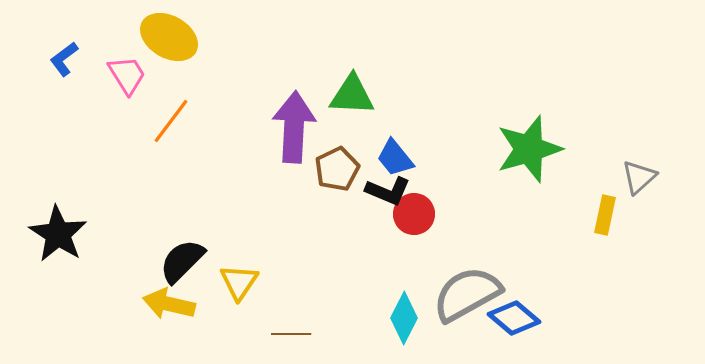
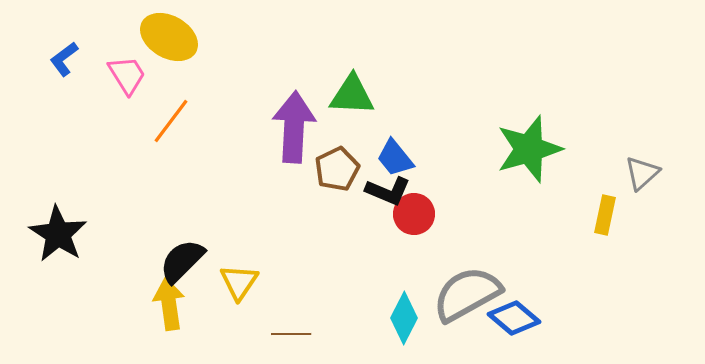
gray triangle: moved 3 px right, 4 px up
yellow arrow: rotated 69 degrees clockwise
